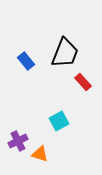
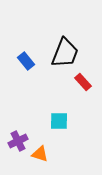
cyan square: rotated 30 degrees clockwise
